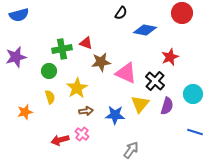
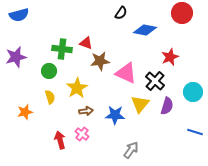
green cross: rotated 18 degrees clockwise
brown star: moved 1 px left, 1 px up
cyan circle: moved 2 px up
red arrow: rotated 90 degrees clockwise
